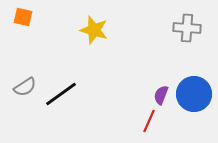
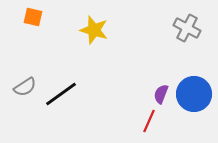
orange square: moved 10 px right
gray cross: rotated 24 degrees clockwise
purple semicircle: moved 1 px up
